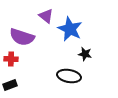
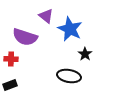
purple semicircle: moved 3 px right
black star: rotated 24 degrees clockwise
